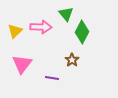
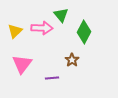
green triangle: moved 5 px left, 1 px down
pink arrow: moved 1 px right, 1 px down
green diamond: moved 2 px right
purple line: rotated 16 degrees counterclockwise
